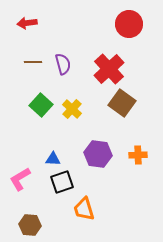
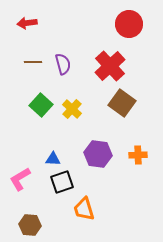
red cross: moved 1 px right, 3 px up
